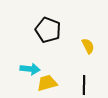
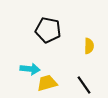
black pentagon: rotated 10 degrees counterclockwise
yellow semicircle: moved 1 px right; rotated 28 degrees clockwise
black line: rotated 36 degrees counterclockwise
